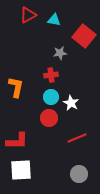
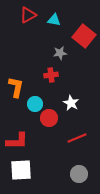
cyan circle: moved 16 px left, 7 px down
